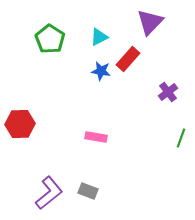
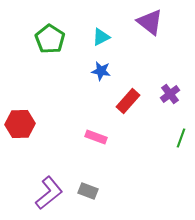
purple triangle: rotated 36 degrees counterclockwise
cyan triangle: moved 2 px right
red rectangle: moved 42 px down
purple cross: moved 2 px right, 2 px down
pink rectangle: rotated 10 degrees clockwise
